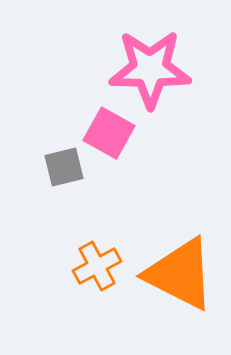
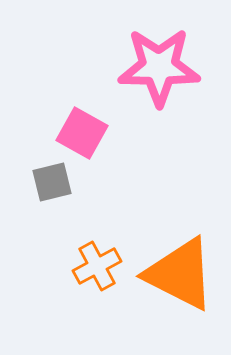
pink star: moved 9 px right, 2 px up
pink square: moved 27 px left
gray square: moved 12 px left, 15 px down
